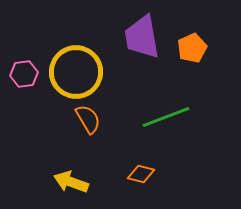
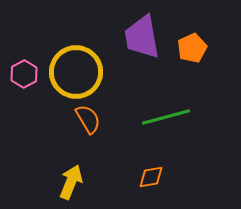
pink hexagon: rotated 20 degrees counterclockwise
green line: rotated 6 degrees clockwise
orange diamond: moved 10 px right, 3 px down; rotated 24 degrees counterclockwise
yellow arrow: rotated 92 degrees clockwise
